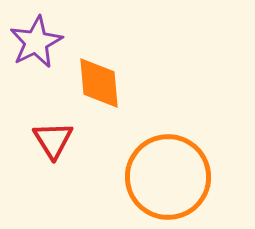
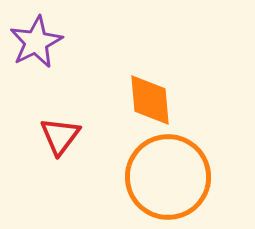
orange diamond: moved 51 px right, 17 px down
red triangle: moved 7 px right, 4 px up; rotated 9 degrees clockwise
